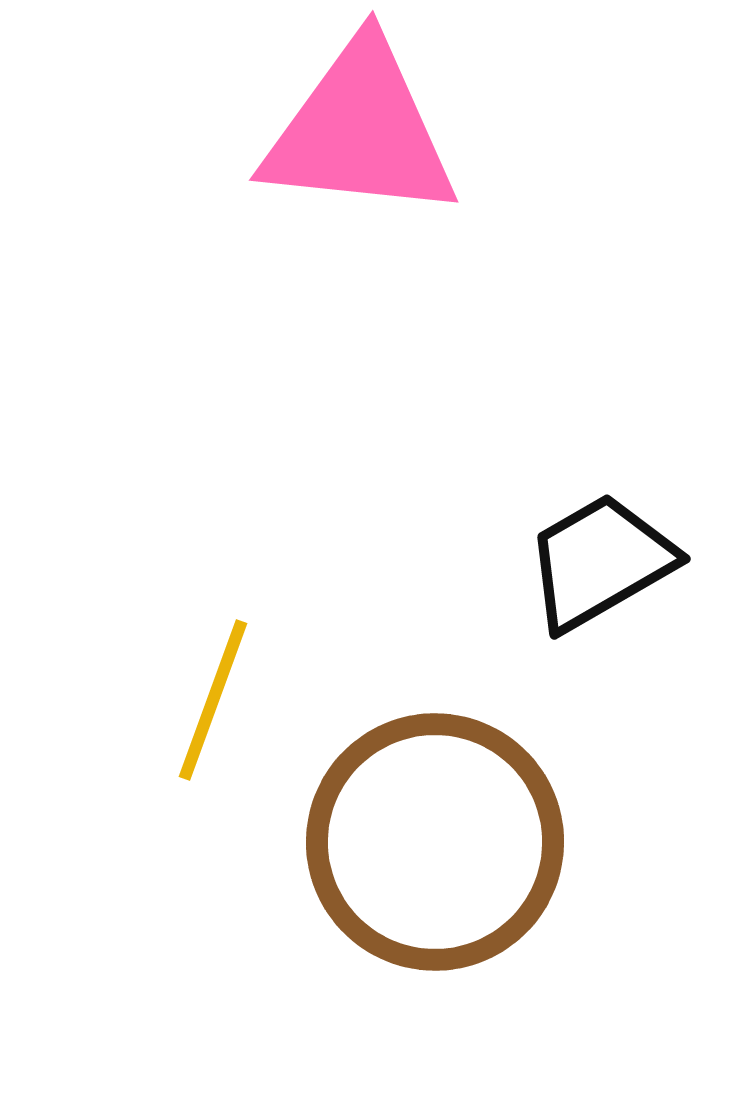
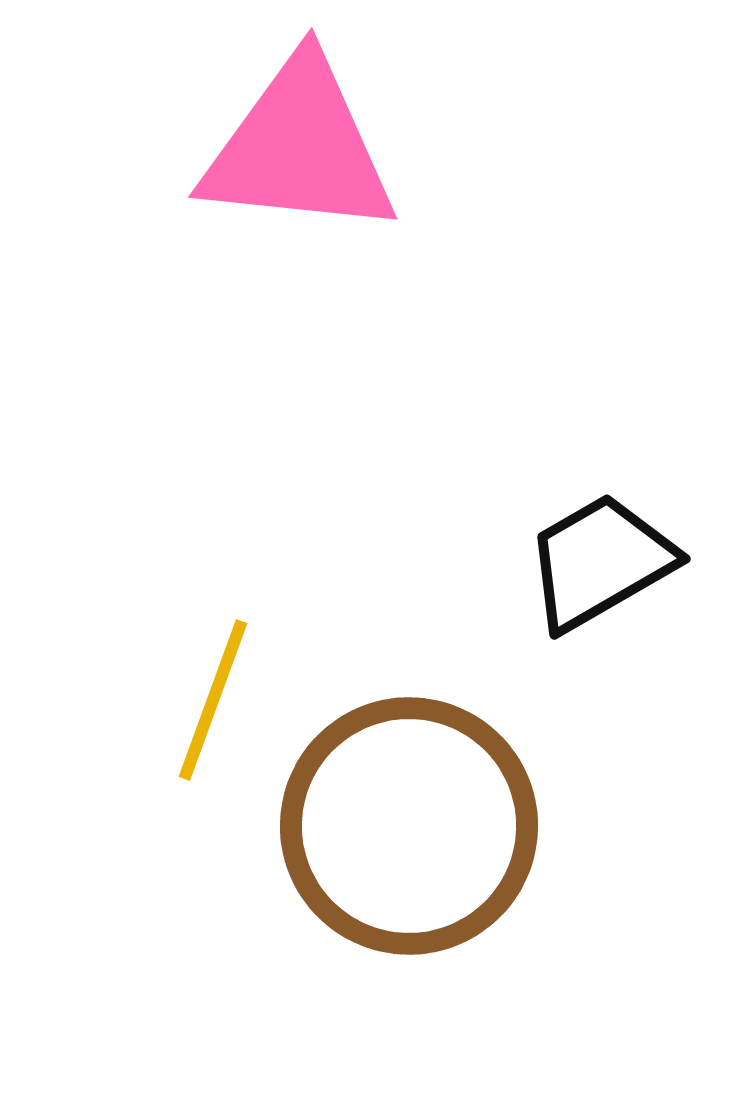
pink triangle: moved 61 px left, 17 px down
brown circle: moved 26 px left, 16 px up
